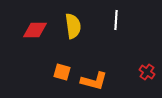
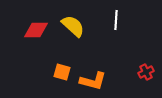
yellow semicircle: rotated 40 degrees counterclockwise
red diamond: moved 1 px right
red cross: moved 1 px left; rotated 28 degrees clockwise
orange L-shape: moved 1 px left
